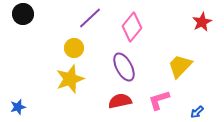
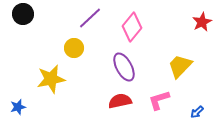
yellow star: moved 19 px left; rotated 8 degrees clockwise
